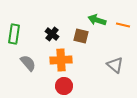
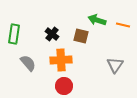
gray triangle: rotated 24 degrees clockwise
